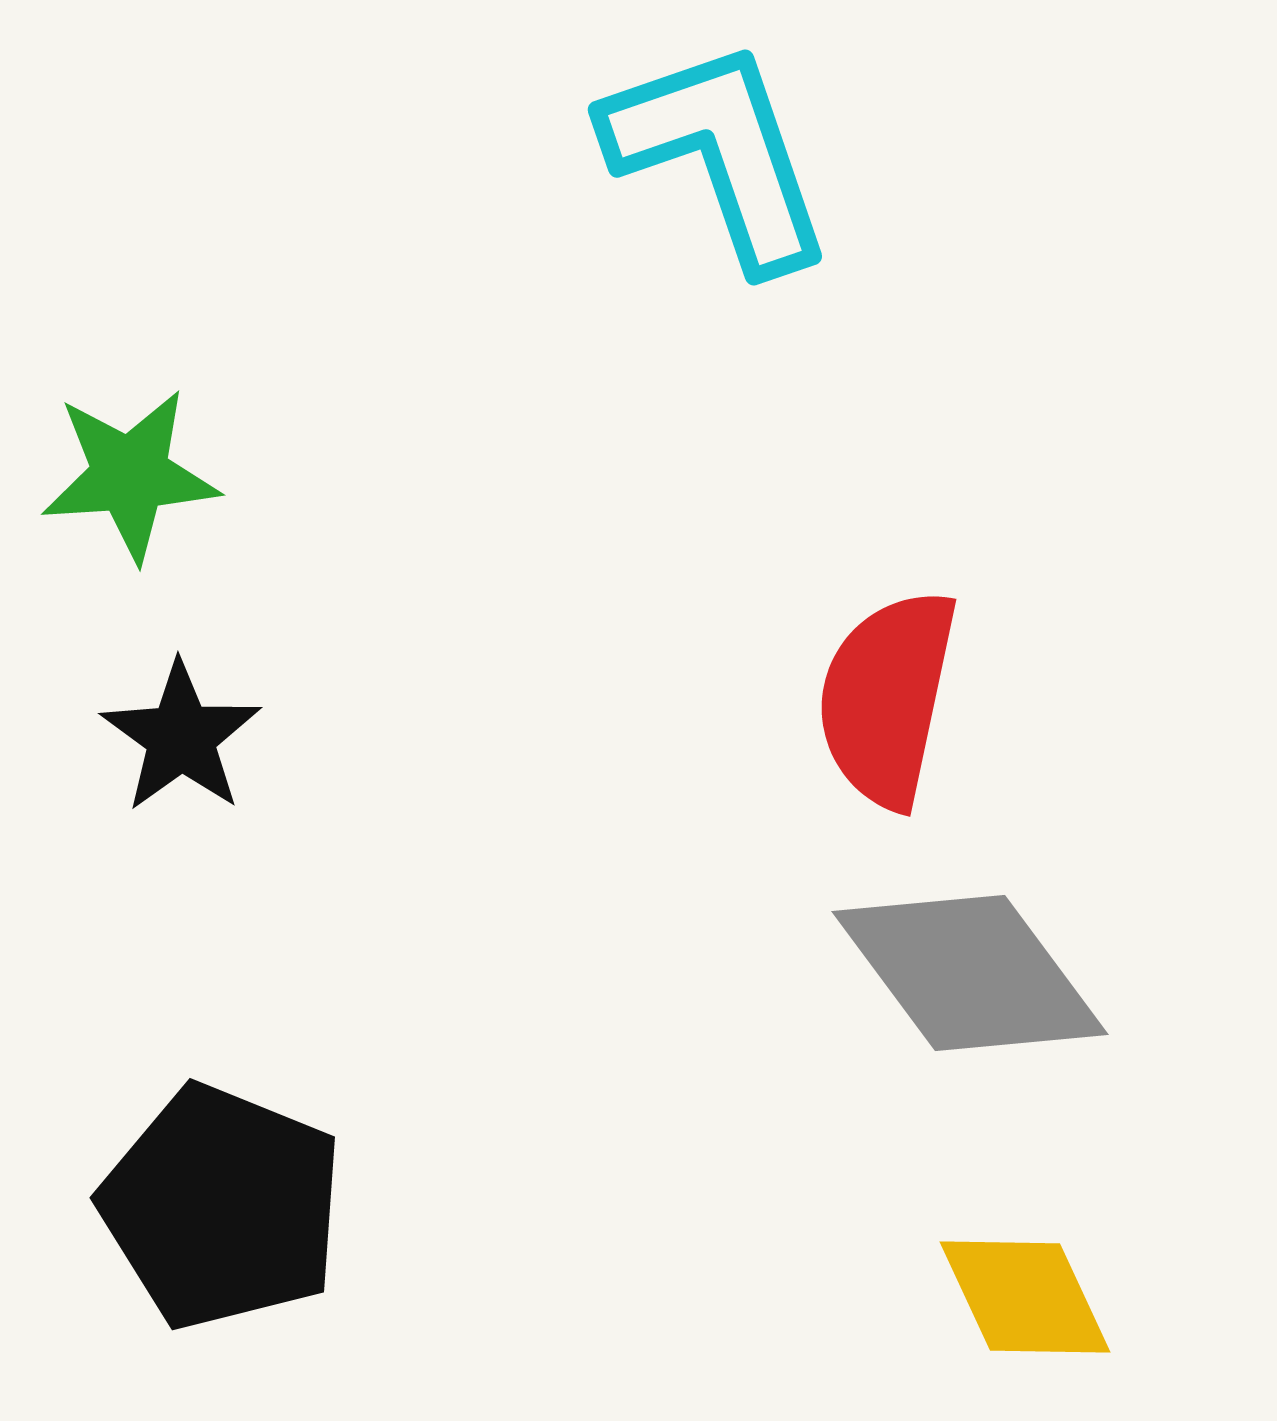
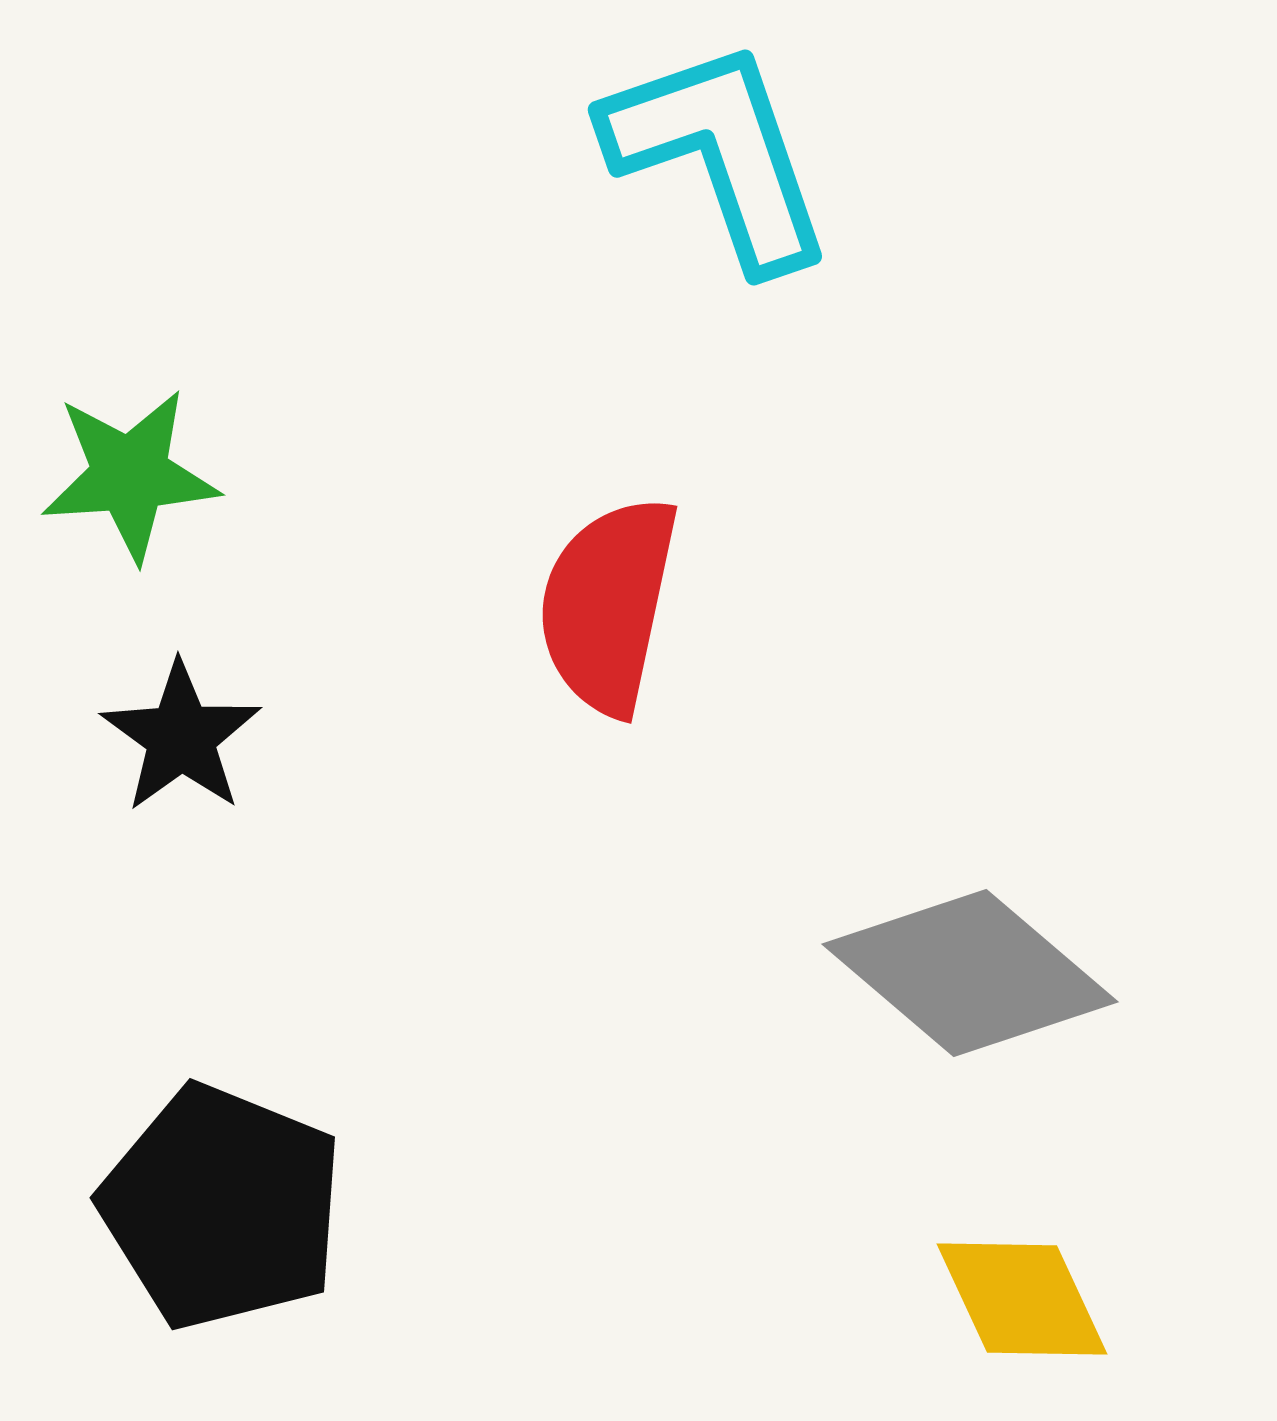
red semicircle: moved 279 px left, 93 px up
gray diamond: rotated 13 degrees counterclockwise
yellow diamond: moved 3 px left, 2 px down
